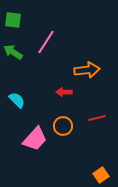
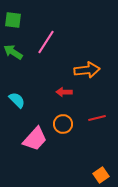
orange circle: moved 2 px up
